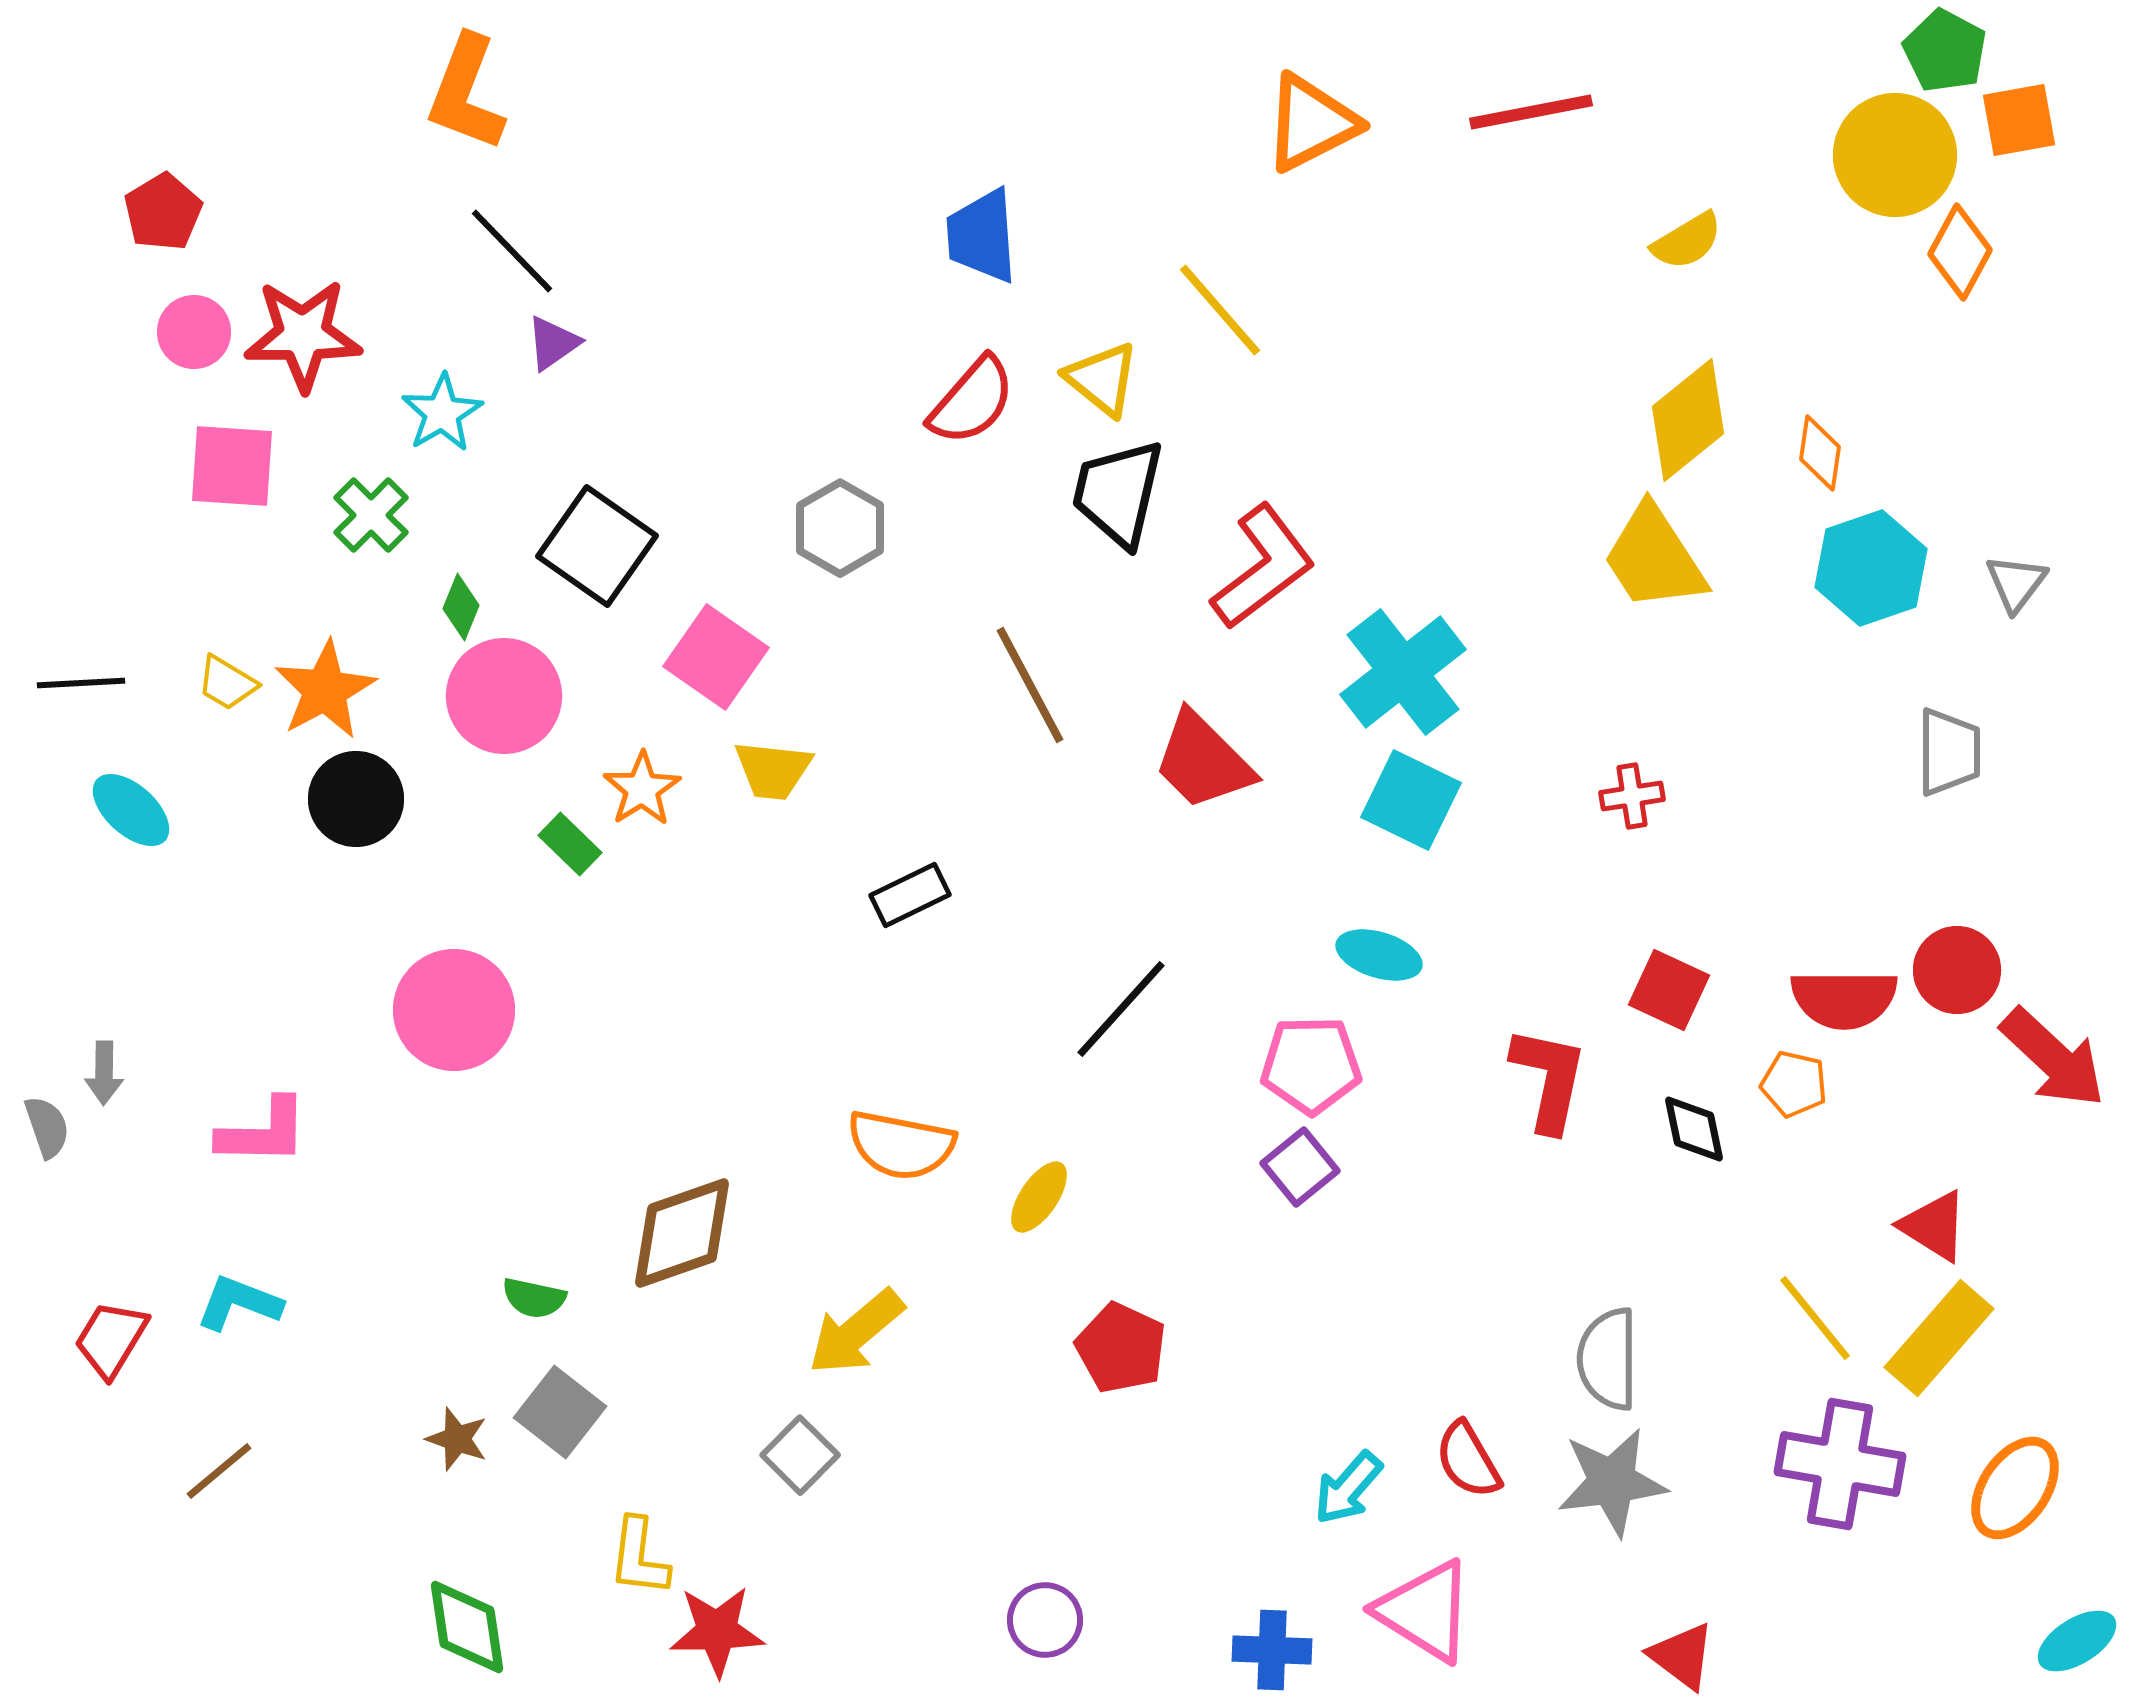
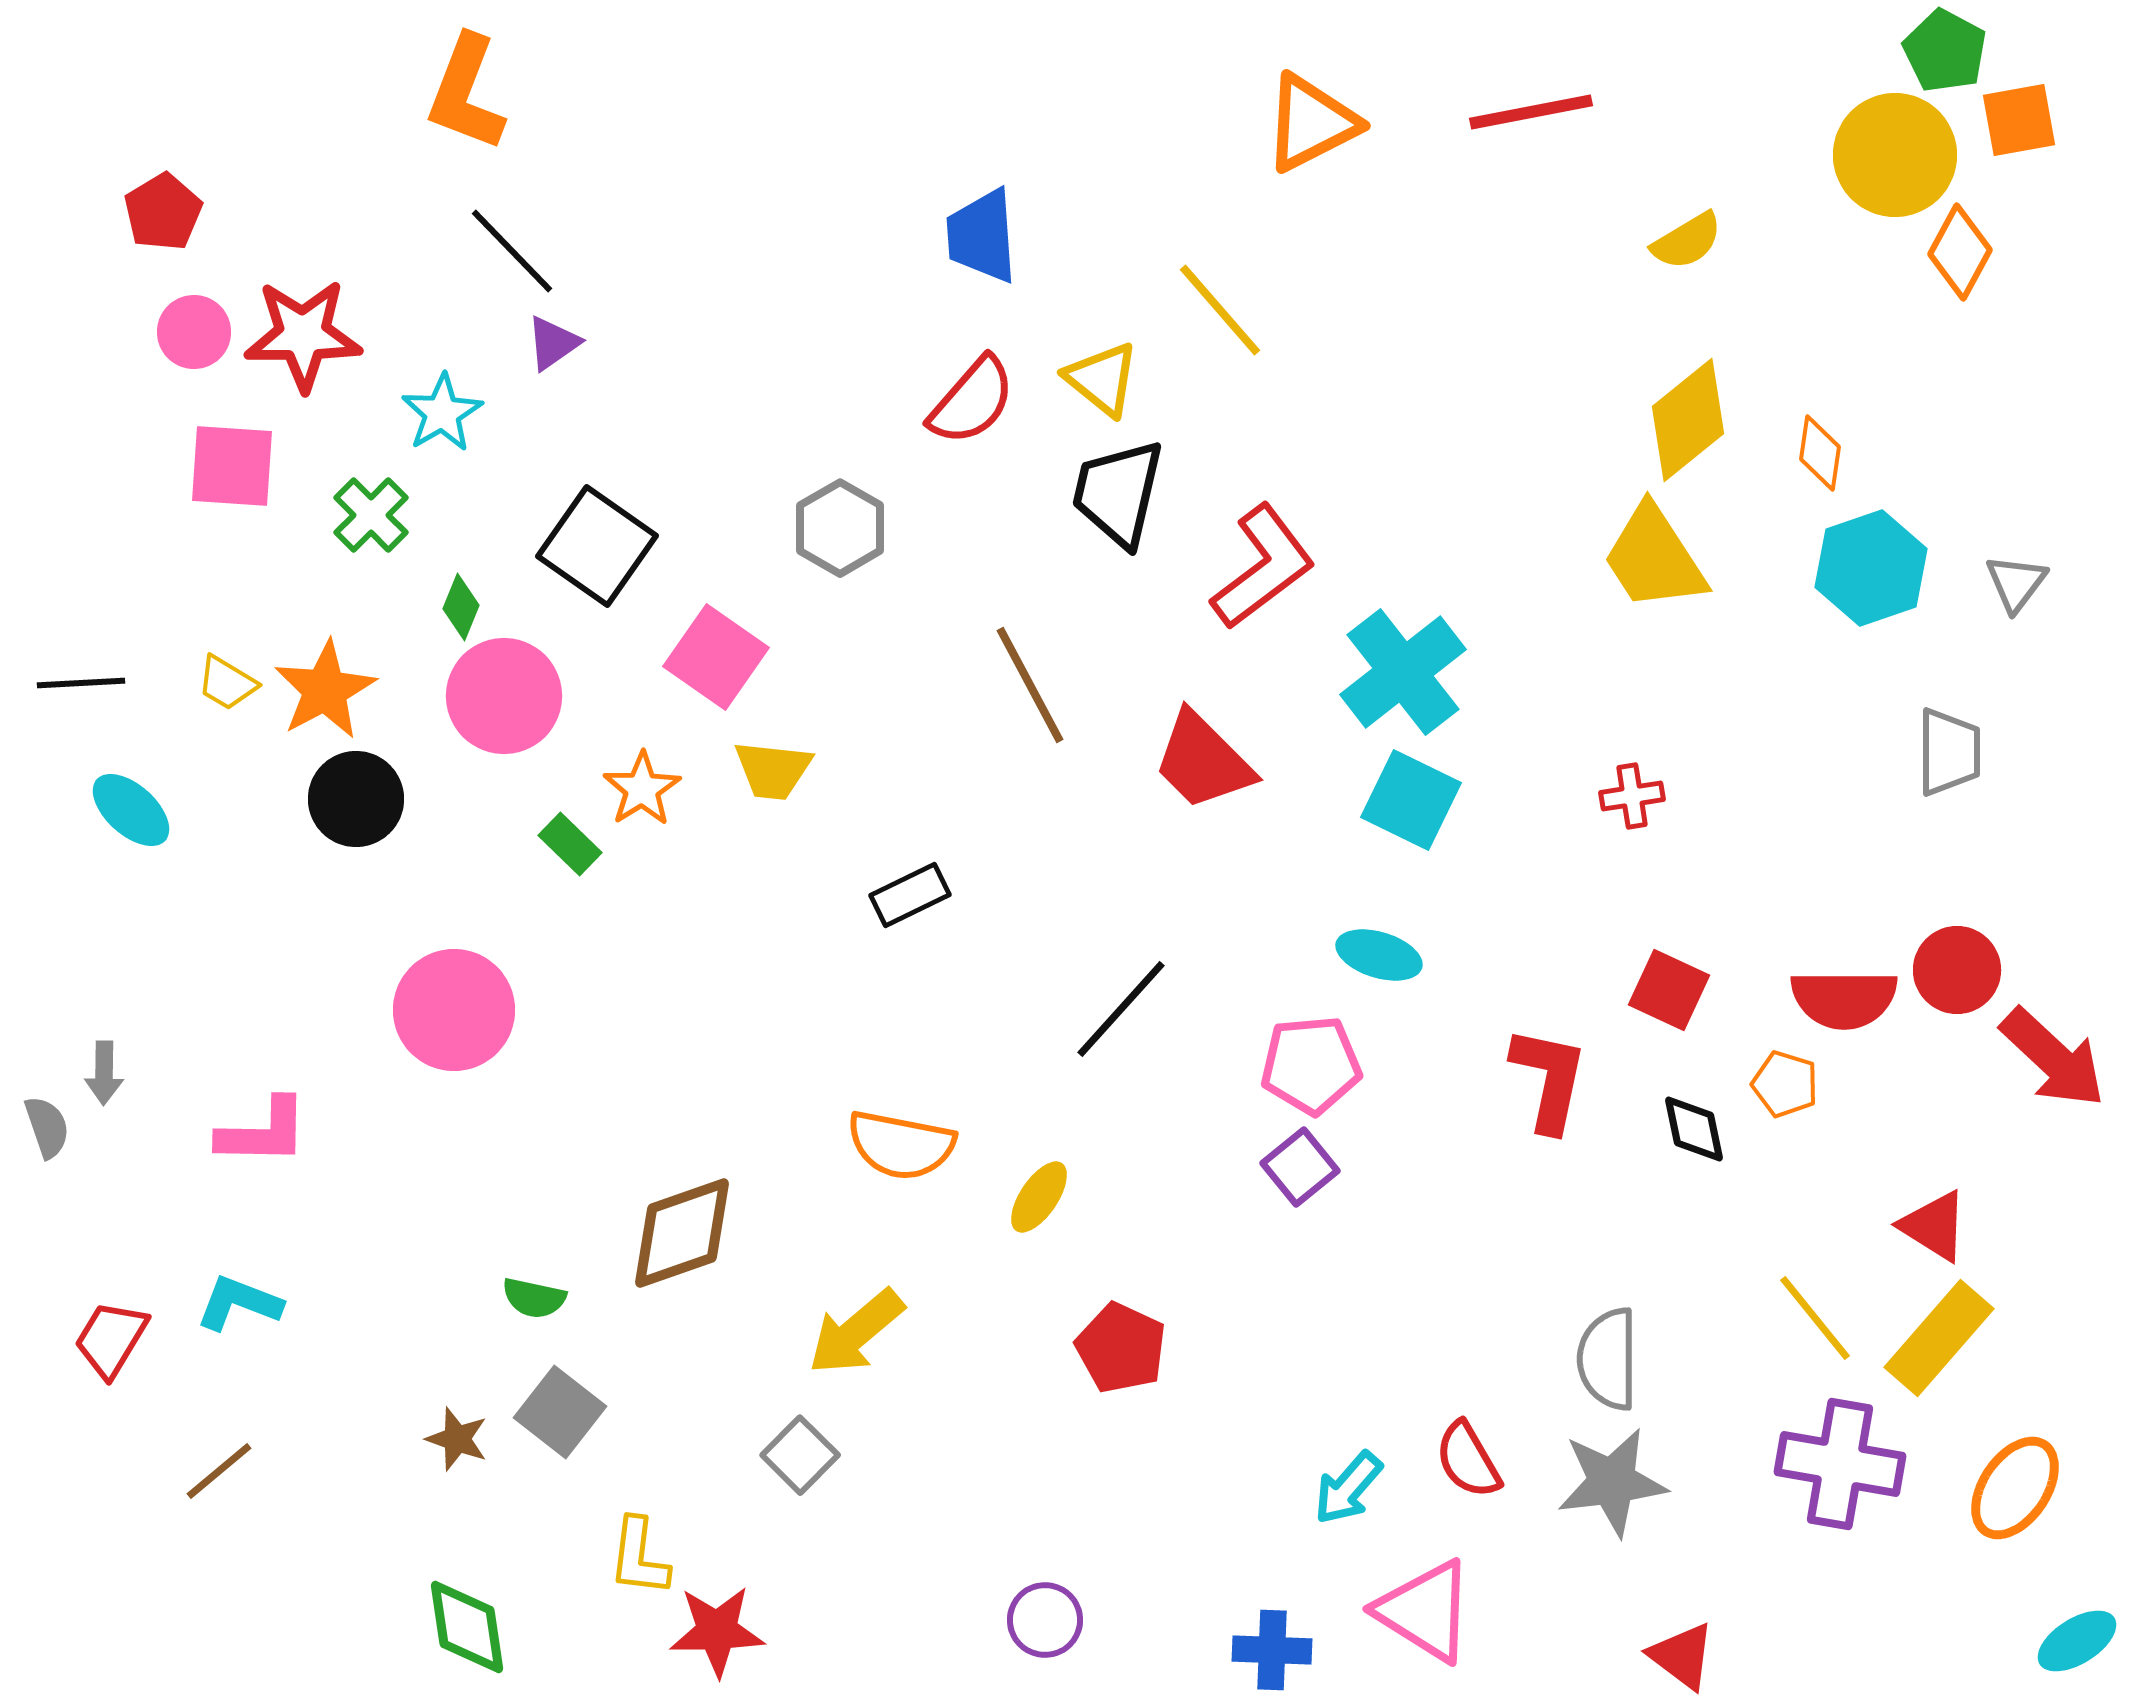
pink pentagon at (1311, 1065): rotated 4 degrees counterclockwise
orange pentagon at (1794, 1084): moved 9 px left; rotated 4 degrees clockwise
